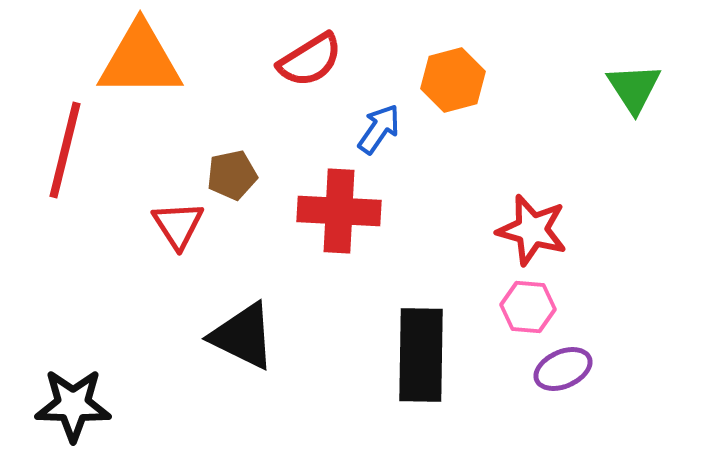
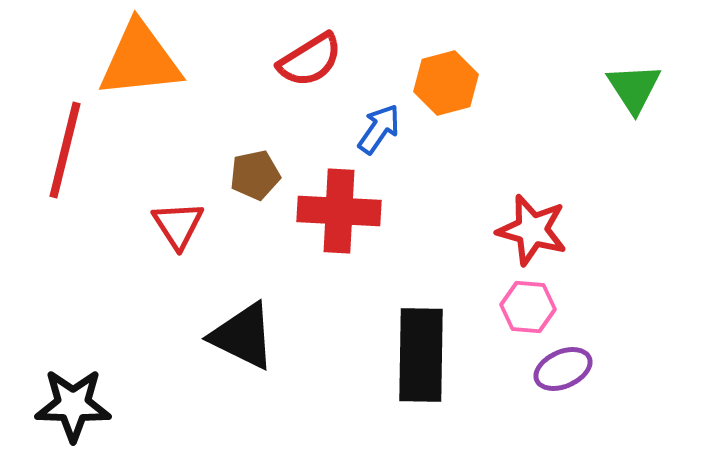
orange triangle: rotated 6 degrees counterclockwise
orange hexagon: moved 7 px left, 3 px down
brown pentagon: moved 23 px right
